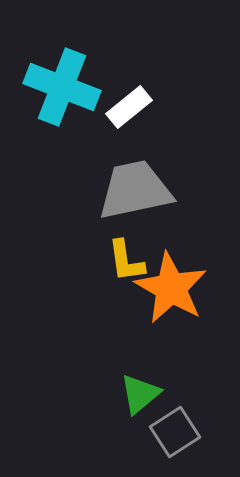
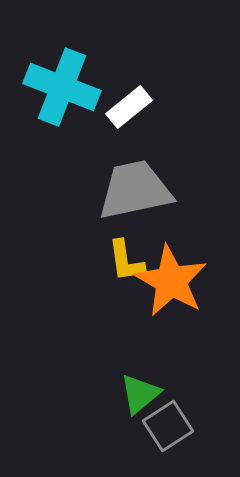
orange star: moved 7 px up
gray square: moved 7 px left, 6 px up
